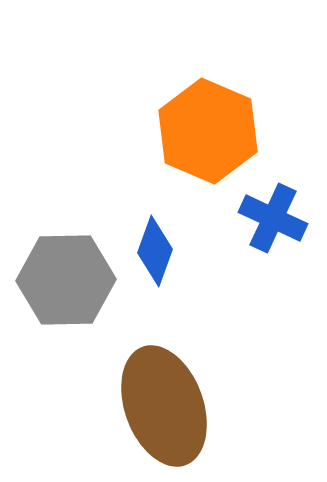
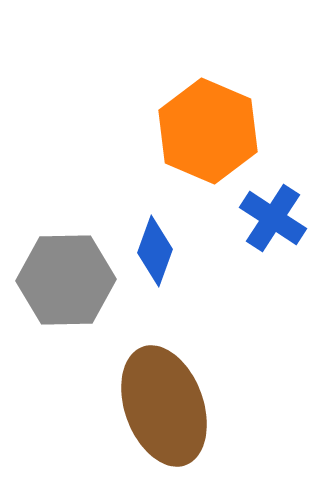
blue cross: rotated 8 degrees clockwise
